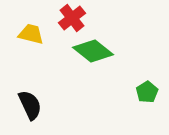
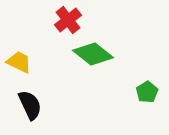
red cross: moved 4 px left, 2 px down
yellow trapezoid: moved 12 px left, 28 px down; rotated 12 degrees clockwise
green diamond: moved 3 px down
